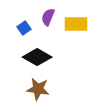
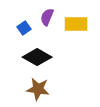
purple semicircle: moved 1 px left
